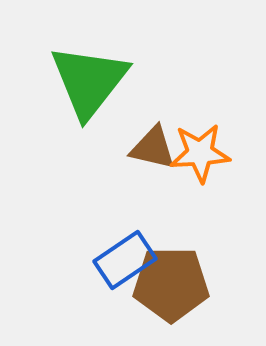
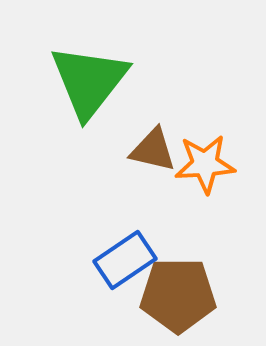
brown triangle: moved 2 px down
orange star: moved 5 px right, 11 px down
brown pentagon: moved 7 px right, 11 px down
